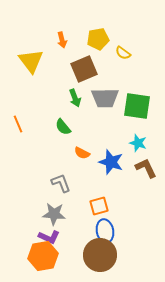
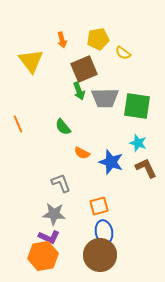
green arrow: moved 4 px right, 7 px up
blue ellipse: moved 1 px left, 1 px down
